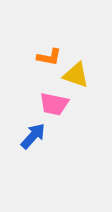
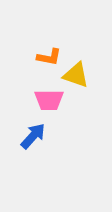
pink trapezoid: moved 5 px left, 4 px up; rotated 12 degrees counterclockwise
